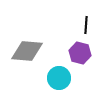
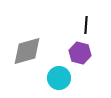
gray diamond: rotated 20 degrees counterclockwise
